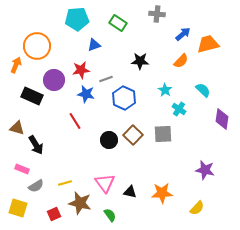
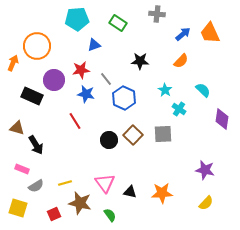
orange trapezoid: moved 2 px right, 11 px up; rotated 100 degrees counterclockwise
orange arrow: moved 3 px left, 2 px up
gray line: rotated 72 degrees clockwise
yellow semicircle: moved 9 px right, 5 px up
